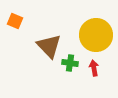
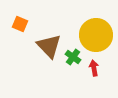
orange square: moved 5 px right, 3 px down
green cross: moved 3 px right, 6 px up; rotated 28 degrees clockwise
